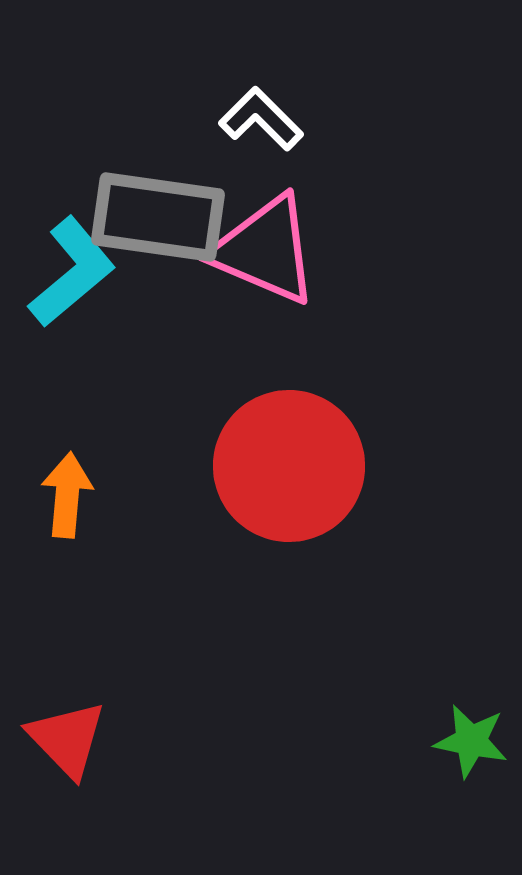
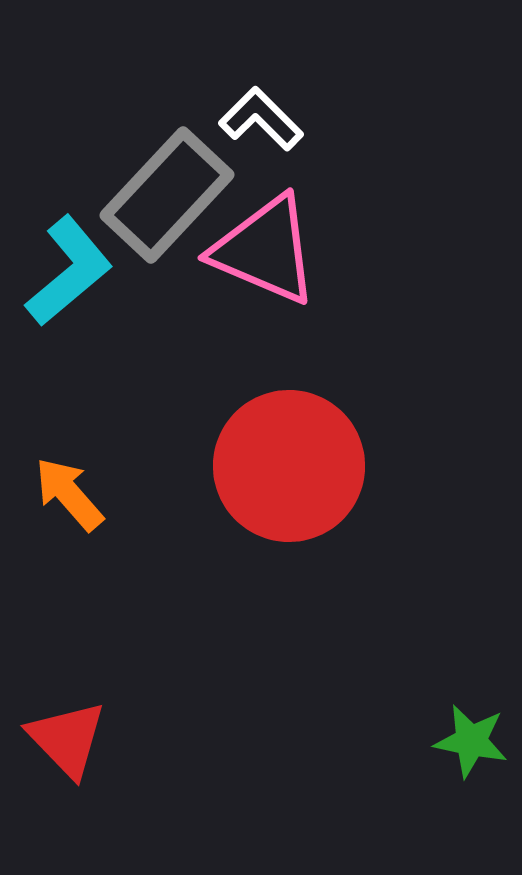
gray rectangle: moved 9 px right, 22 px up; rotated 55 degrees counterclockwise
cyan L-shape: moved 3 px left, 1 px up
orange arrow: moved 2 px right, 1 px up; rotated 46 degrees counterclockwise
